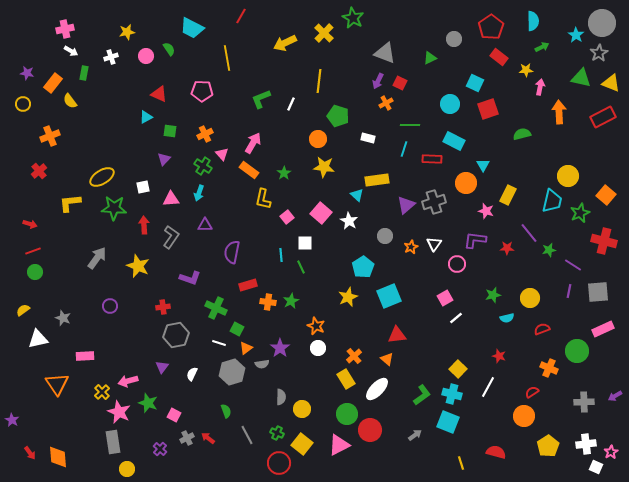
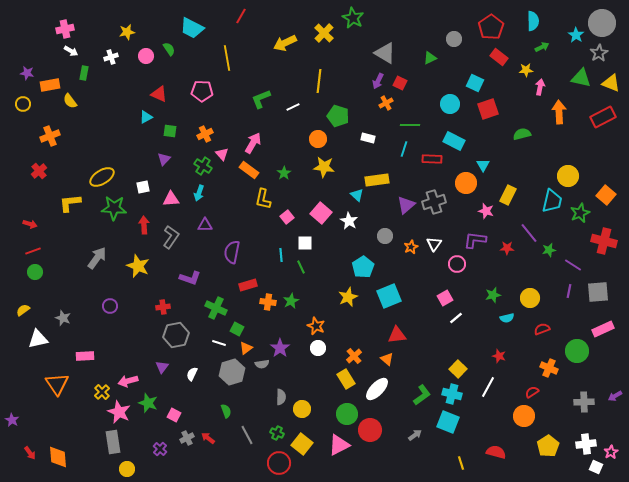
gray triangle at (385, 53): rotated 10 degrees clockwise
orange rectangle at (53, 83): moved 3 px left, 2 px down; rotated 42 degrees clockwise
white line at (291, 104): moved 2 px right, 3 px down; rotated 40 degrees clockwise
